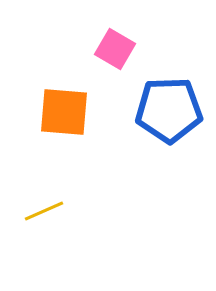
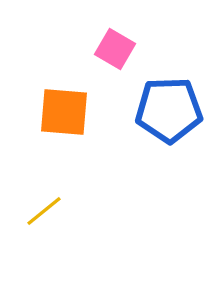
yellow line: rotated 15 degrees counterclockwise
